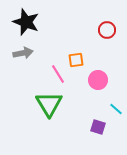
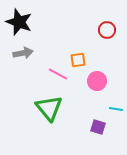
black star: moved 7 px left
orange square: moved 2 px right
pink line: rotated 30 degrees counterclockwise
pink circle: moved 1 px left, 1 px down
green triangle: moved 4 px down; rotated 8 degrees counterclockwise
cyan line: rotated 32 degrees counterclockwise
